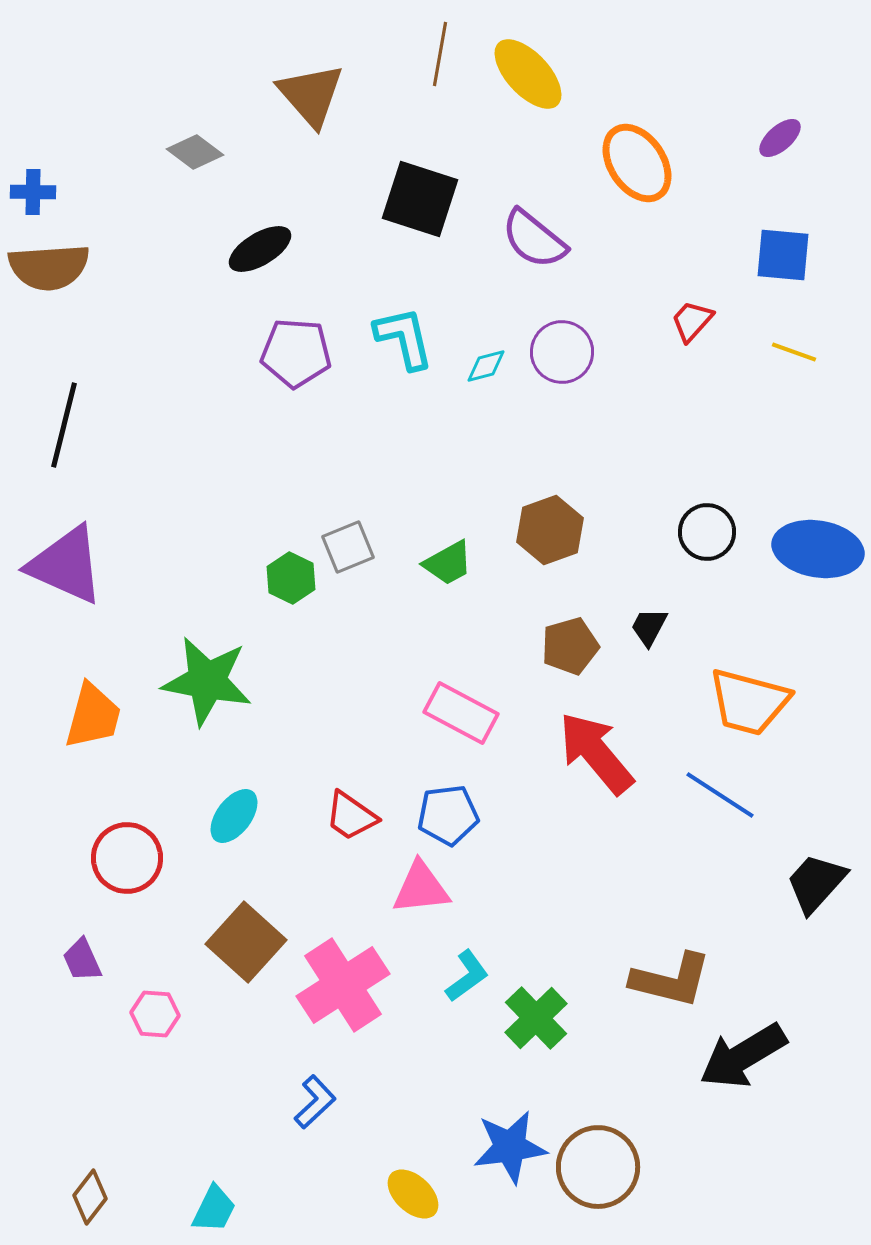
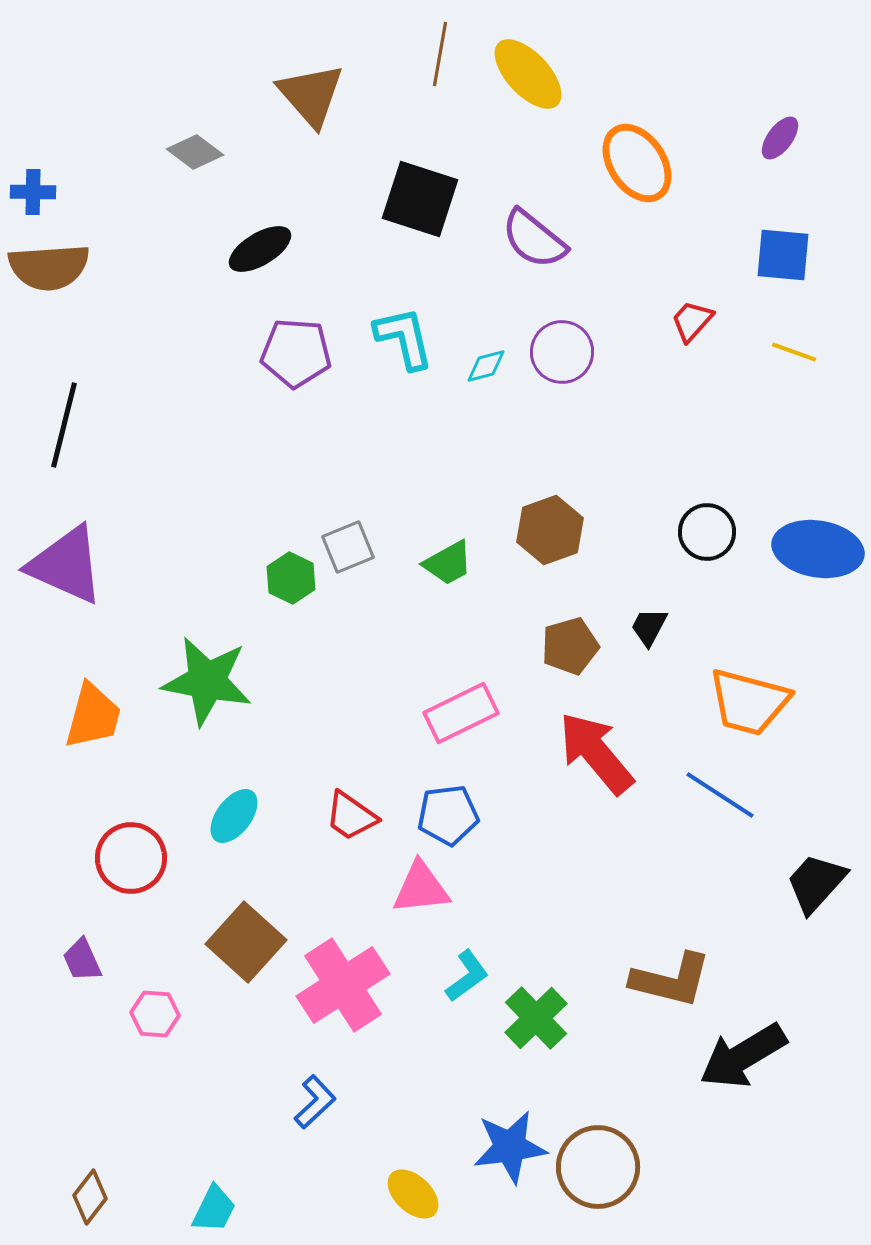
purple ellipse at (780, 138): rotated 12 degrees counterclockwise
pink rectangle at (461, 713): rotated 54 degrees counterclockwise
red circle at (127, 858): moved 4 px right
